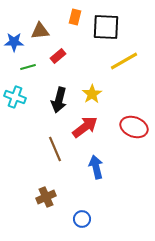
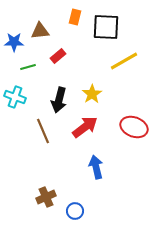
brown line: moved 12 px left, 18 px up
blue circle: moved 7 px left, 8 px up
